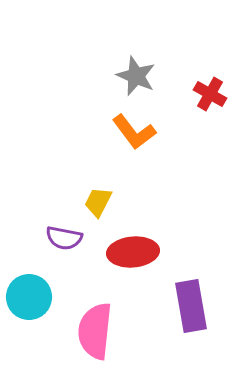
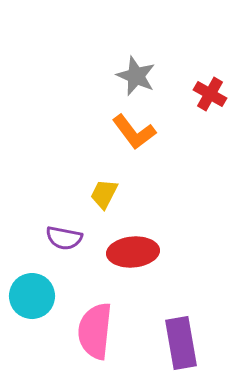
yellow trapezoid: moved 6 px right, 8 px up
cyan circle: moved 3 px right, 1 px up
purple rectangle: moved 10 px left, 37 px down
